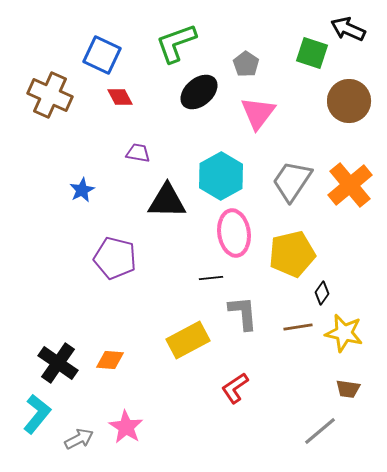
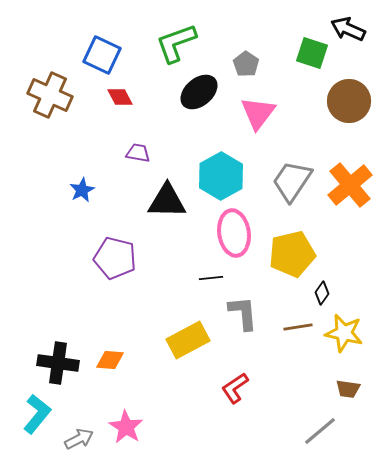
black cross: rotated 27 degrees counterclockwise
